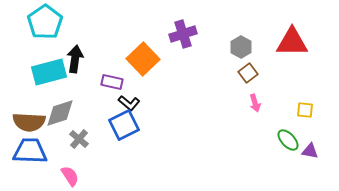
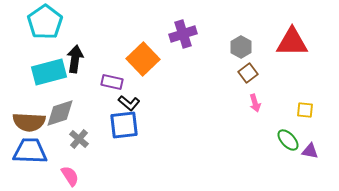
blue square: rotated 20 degrees clockwise
